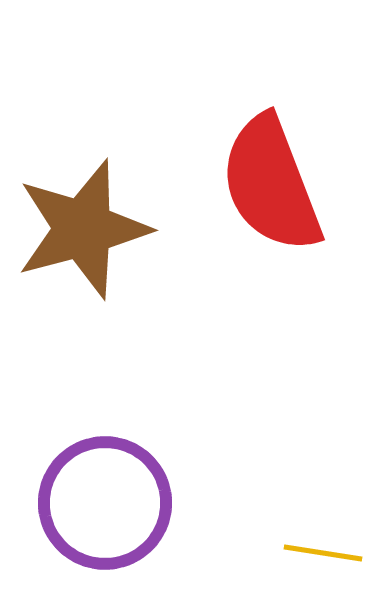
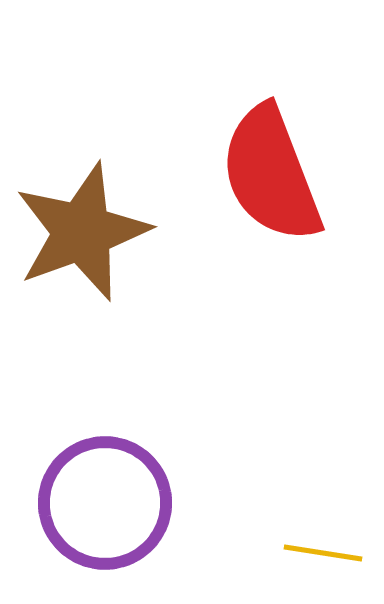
red semicircle: moved 10 px up
brown star: moved 1 px left, 3 px down; rotated 5 degrees counterclockwise
